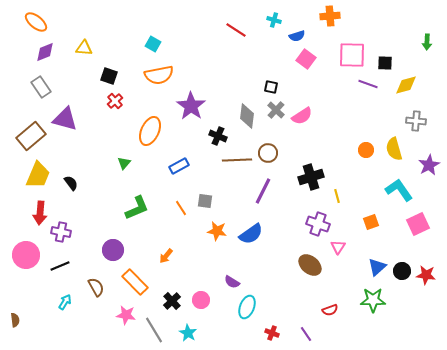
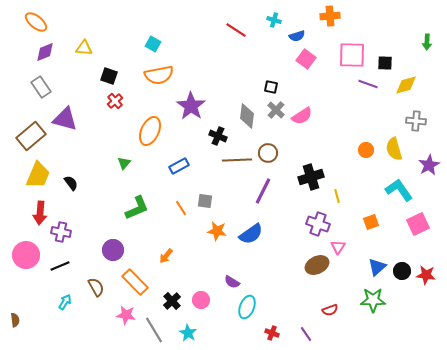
brown ellipse at (310, 265): moved 7 px right; rotated 65 degrees counterclockwise
